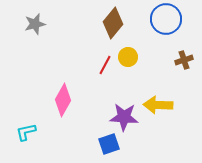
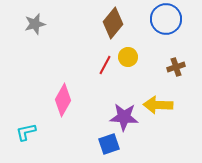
brown cross: moved 8 px left, 7 px down
